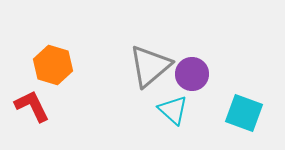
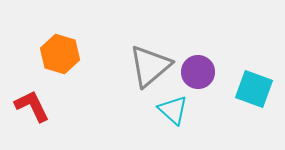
orange hexagon: moved 7 px right, 11 px up
purple circle: moved 6 px right, 2 px up
cyan square: moved 10 px right, 24 px up
